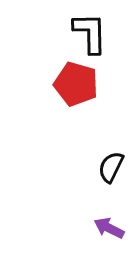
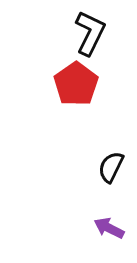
black L-shape: rotated 27 degrees clockwise
red pentagon: rotated 21 degrees clockwise
